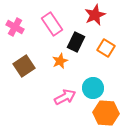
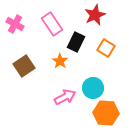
pink cross: moved 3 px up
orange star: rotated 14 degrees counterclockwise
